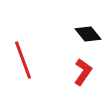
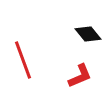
red L-shape: moved 3 px left, 4 px down; rotated 32 degrees clockwise
